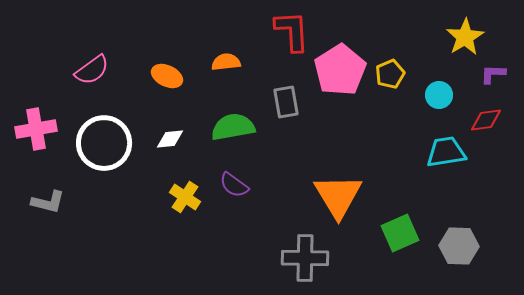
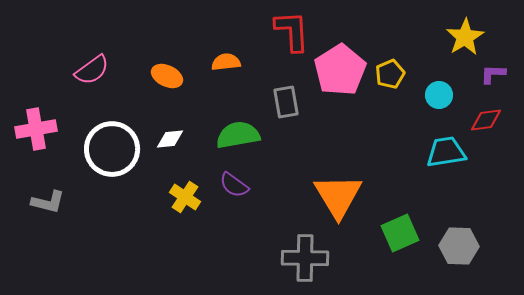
green semicircle: moved 5 px right, 8 px down
white circle: moved 8 px right, 6 px down
